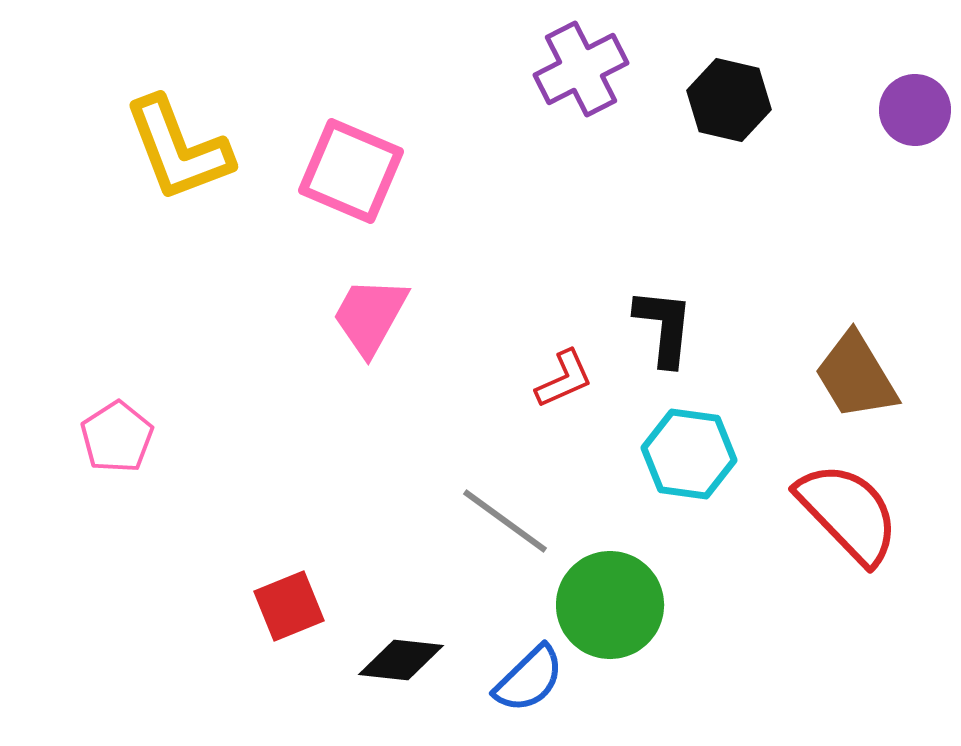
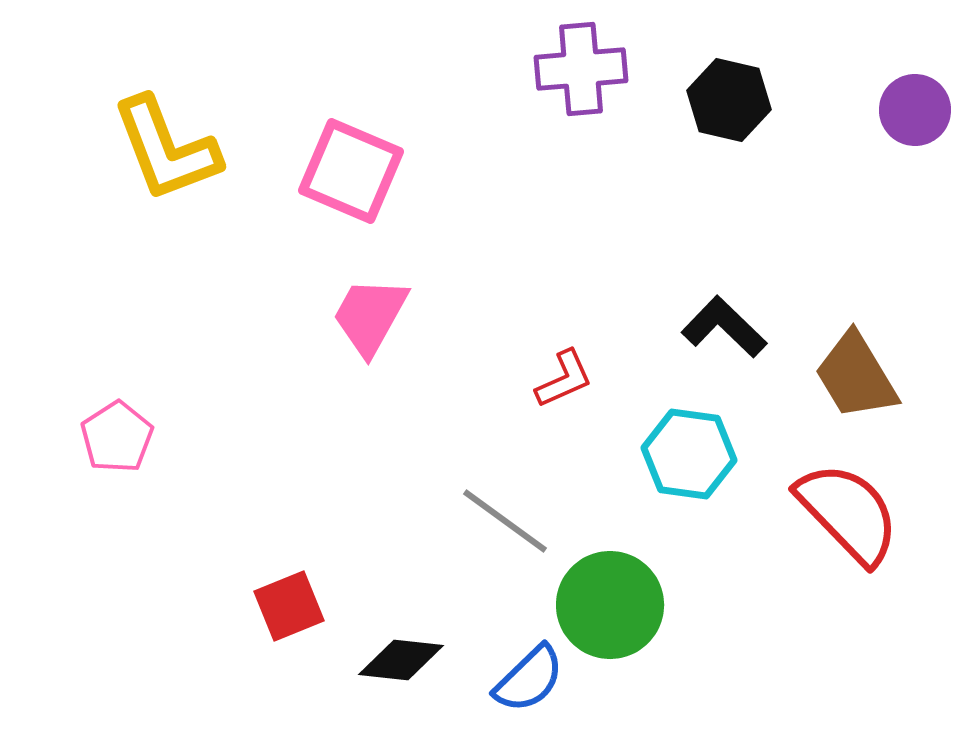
purple cross: rotated 22 degrees clockwise
yellow L-shape: moved 12 px left
black L-shape: moved 60 px right; rotated 52 degrees counterclockwise
